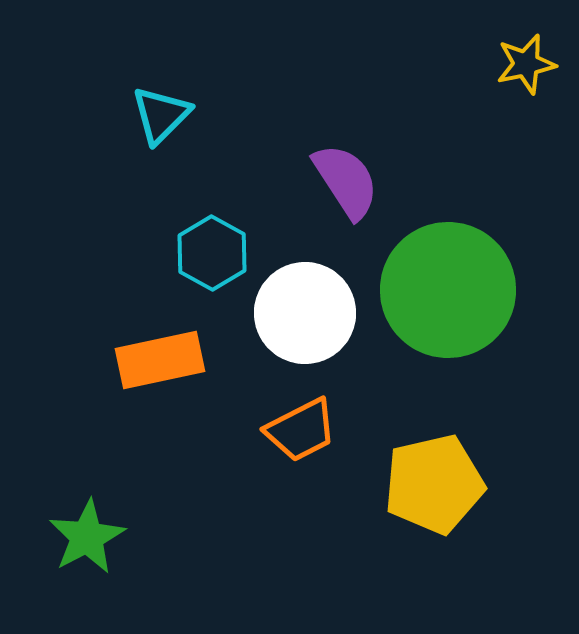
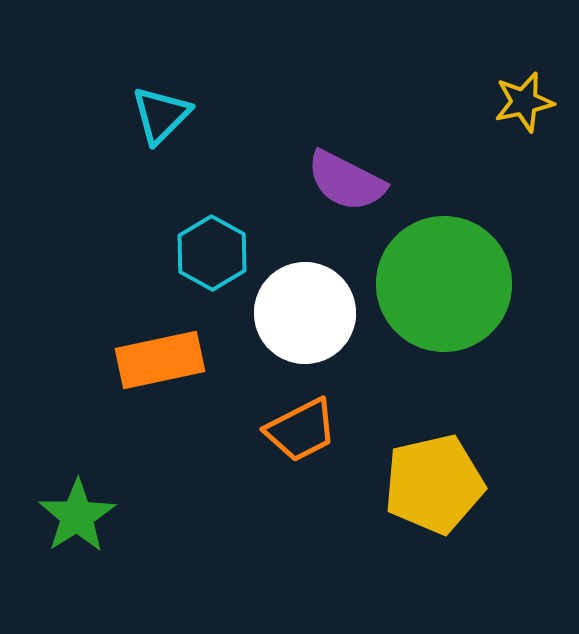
yellow star: moved 2 px left, 38 px down
purple semicircle: rotated 150 degrees clockwise
green circle: moved 4 px left, 6 px up
green star: moved 10 px left, 21 px up; rotated 4 degrees counterclockwise
